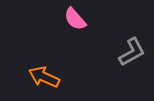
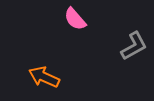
gray L-shape: moved 2 px right, 6 px up
